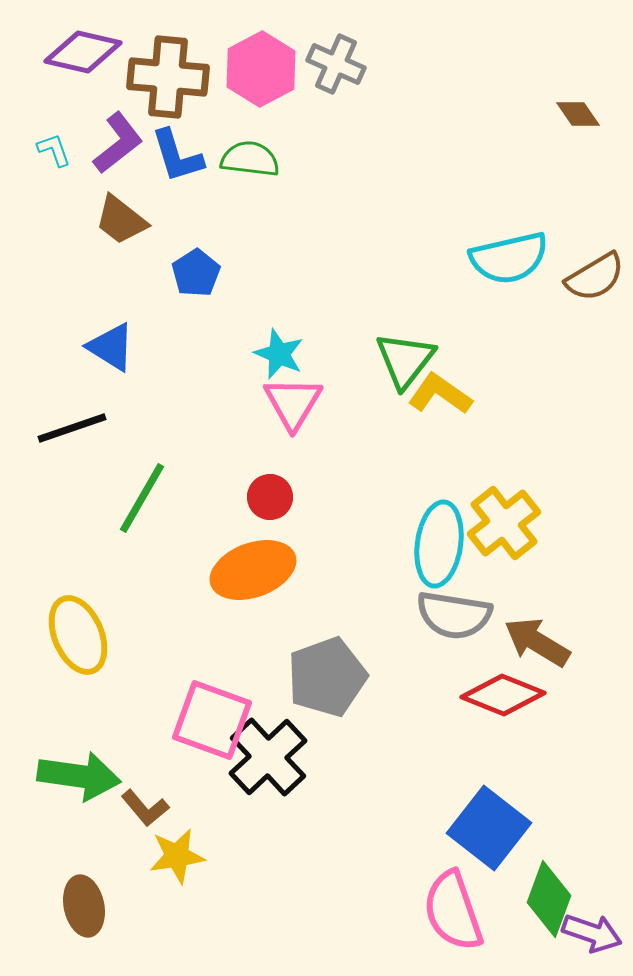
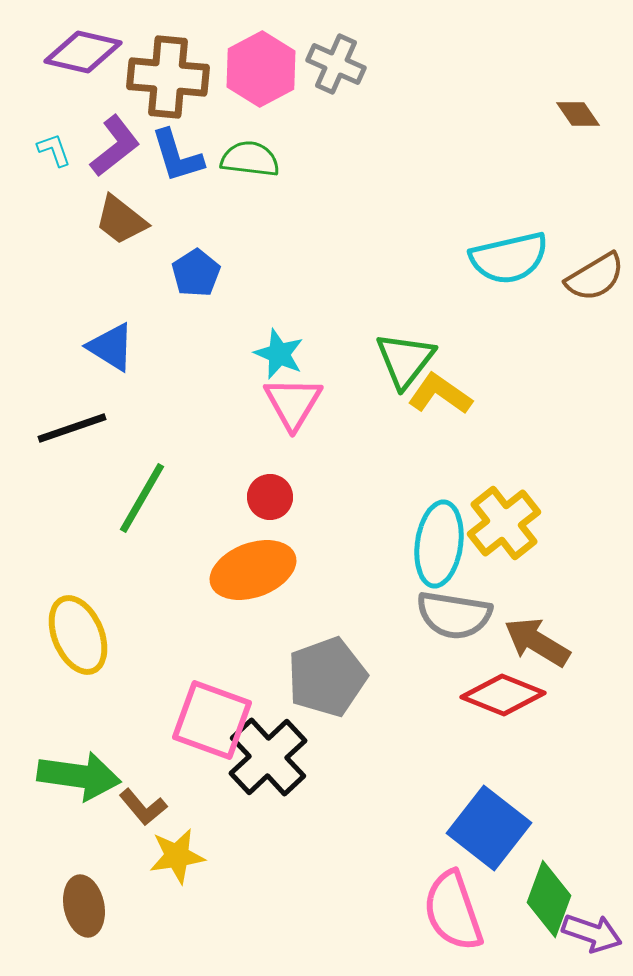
purple L-shape: moved 3 px left, 3 px down
brown L-shape: moved 2 px left, 1 px up
